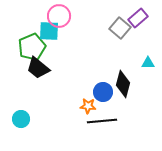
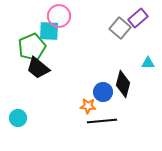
cyan circle: moved 3 px left, 1 px up
